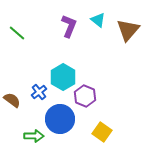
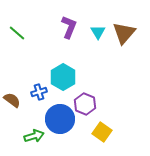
cyan triangle: moved 12 px down; rotated 21 degrees clockwise
purple L-shape: moved 1 px down
brown triangle: moved 4 px left, 3 px down
blue cross: rotated 21 degrees clockwise
purple hexagon: moved 8 px down
green arrow: rotated 18 degrees counterclockwise
